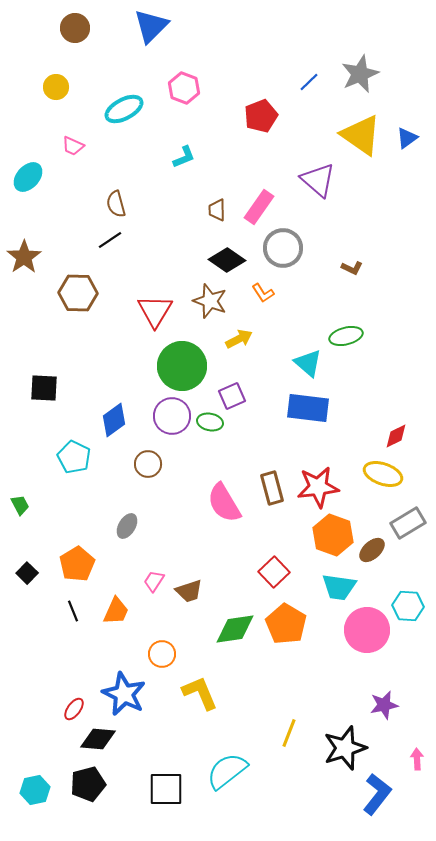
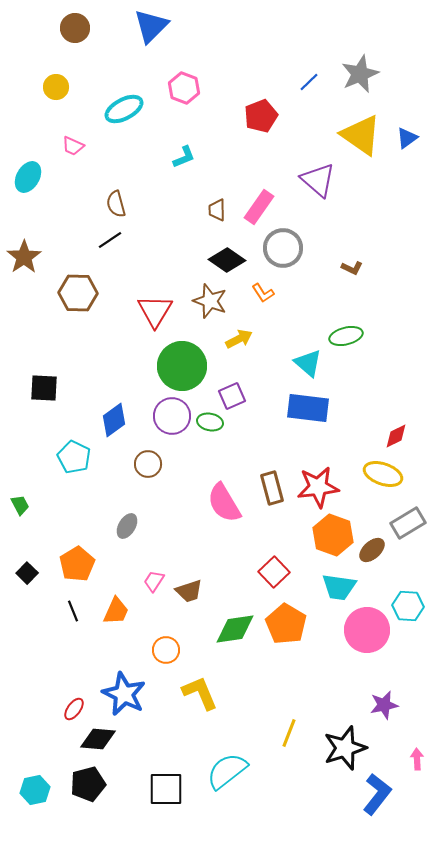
cyan ellipse at (28, 177): rotated 12 degrees counterclockwise
orange circle at (162, 654): moved 4 px right, 4 px up
